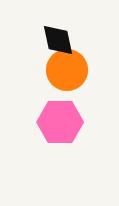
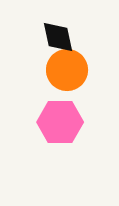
black diamond: moved 3 px up
